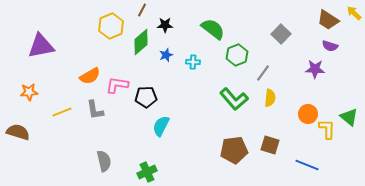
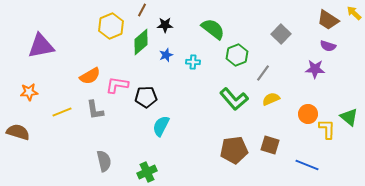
purple semicircle: moved 2 px left
yellow semicircle: moved 1 px right, 1 px down; rotated 120 degrees counterclockwise
